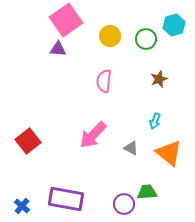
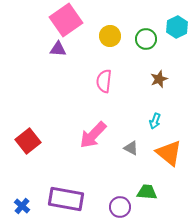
cyan hexagon: moved 3 px right, 2 px down; rotated 10 degrees counterclockwise
green trapezoid: rotated 10 degrees clockwise
purple circle: moved 4 px left, 3 px down
